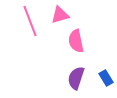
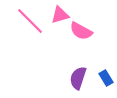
pink line: rotated 24 degrees counterclockwise
pink semicircle: moved 5 px right, 10 px up; rotated 50 degrees counterclockwise
purple semicircle: moved 2 px right
